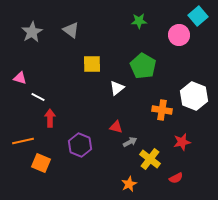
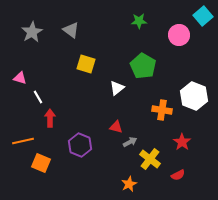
cyan square: moved 5 px right
yellow square: moved 6 px left; rotated 18 degrees clockwise
white line: rotated 32 degrees clockwise
red star: rotated 24 degrees counterclockwise
red semicircle: moved 2 px right, 3 px up
